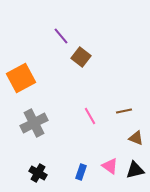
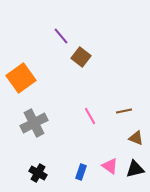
orange square: rotated 8 degrees counterclockwise
black triangle: moved 1 px up
